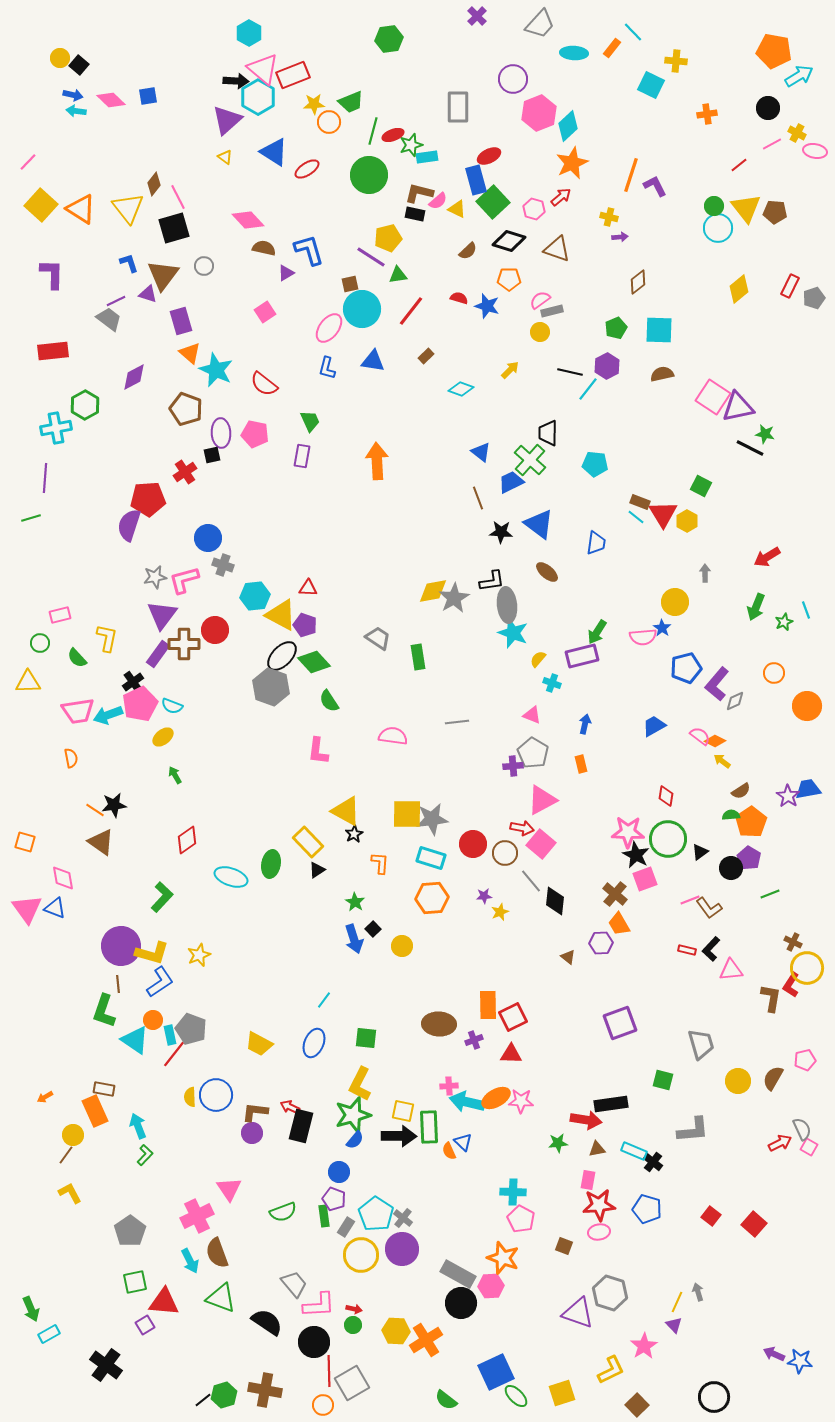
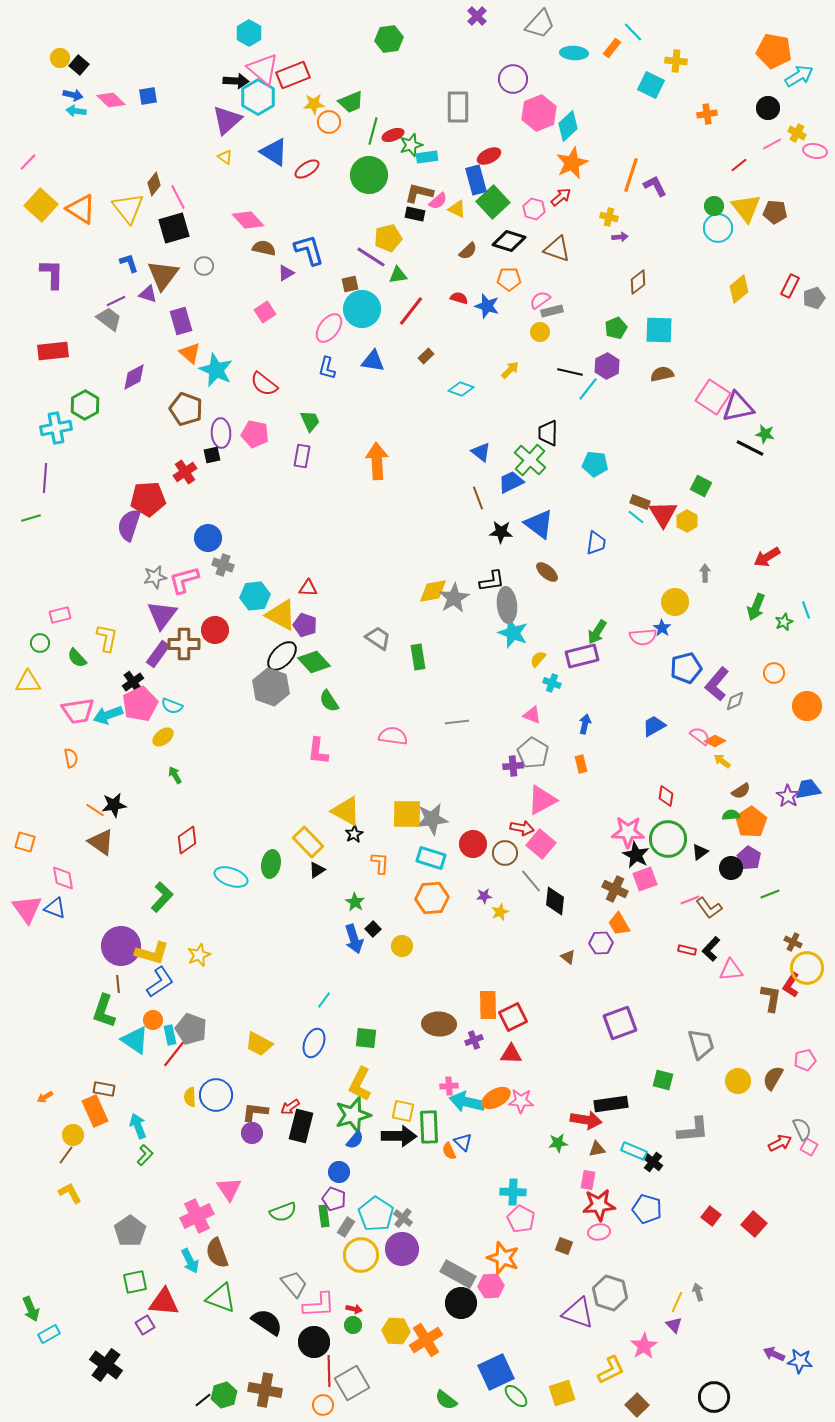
brown cross at (615, 894): moved 5 px up; rotated 15 degrees counterclockwise
red arrow at (290, 1107): rotated 60 degrees counterclockwise
